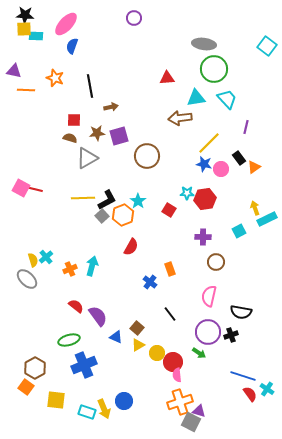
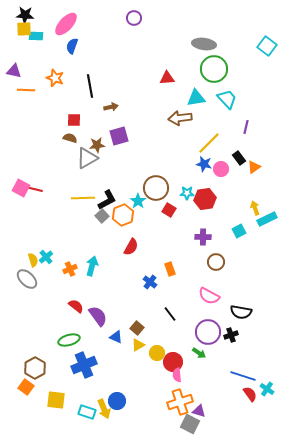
brown star at (97, 133): moved 12 px down
brown circle at (147, 156): moved 9 px right, 32 px down
pink semicircle at (209, 296): rotated 75 degrees counterclockwise
blue circle at (124, 401): moved 7 px left
gray square at (191, 422): moved 1 px left, 2 px down
